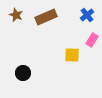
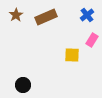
brown star: rotated 16 degrees clockwise
black circle: moved 12 px down
